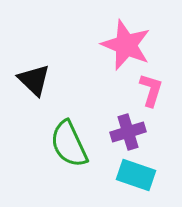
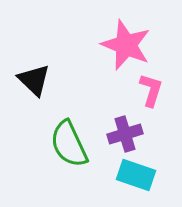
purple cross: moved 3 px left, 2 px down
